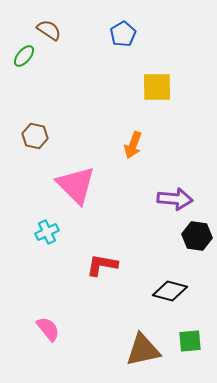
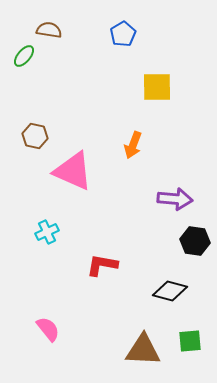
brown semicircle: rotated 25 degrees counterclockwise
pink triangle: moved 3 px left, 14 px up; rotated 21 degrees counterclockwise
black hexagon: moved 2 px left, 5 px down
brown triangle: rotated 15 degrees clockwise
